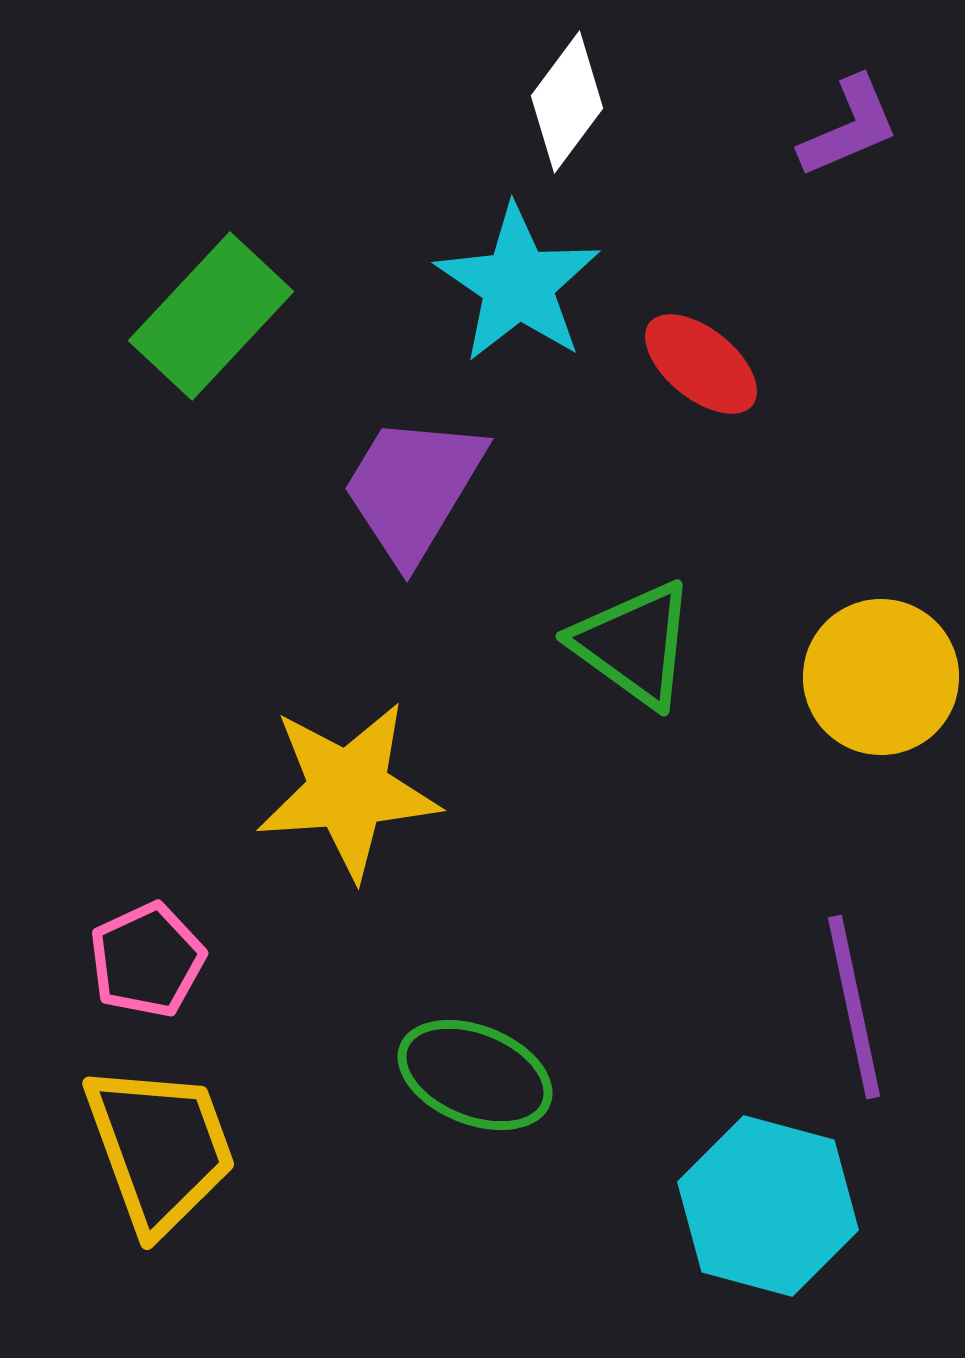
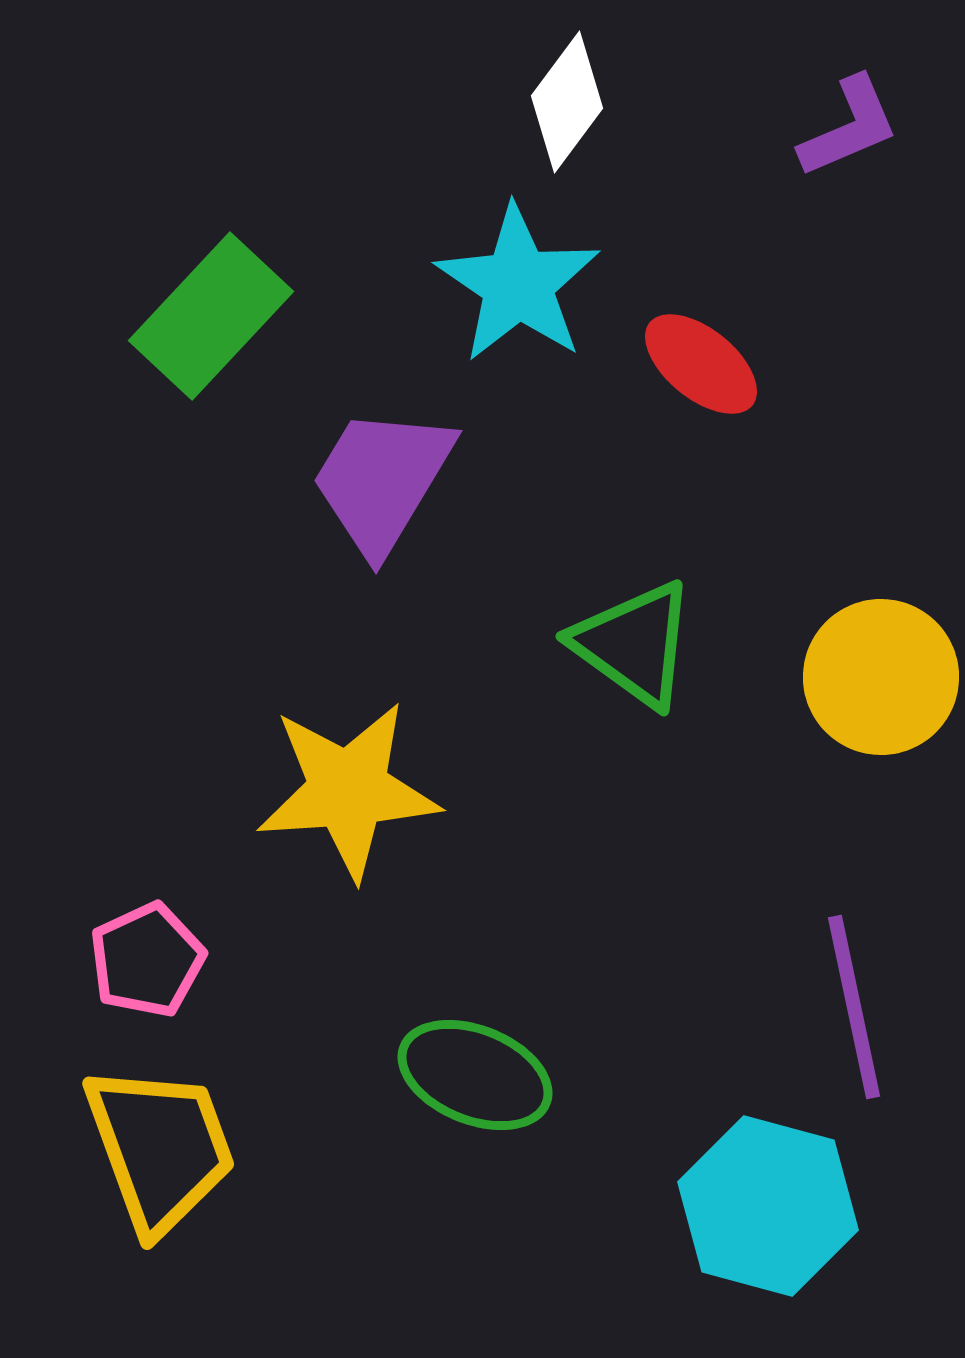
purple trapezoid: moved 31 px left, 8 px up
